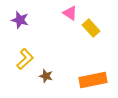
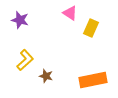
yellow rectangle: rotated 66 degrees clockwise
yellow L-shape: moved 1 px down
